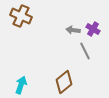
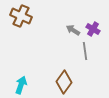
gray arrow: rotated 24 degrees clockwise
gray line: rotated 18 degrees clockwise
brown diamond: rotated 15 degrees counterclockwise
